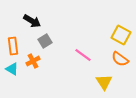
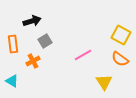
black arrow: rotated 48 degrees counterclockwise
orange rectangle: moved 2 px up
pink line: rotated 66 degrees counterclockwise
cyan triangle: moved 12 px down
